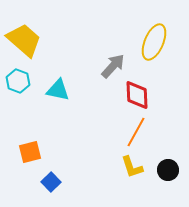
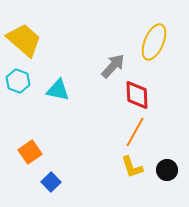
orange line: moved 1 px left
orange square: rotated 20 degrees counterclockwise
black circle: moved 1 px left
